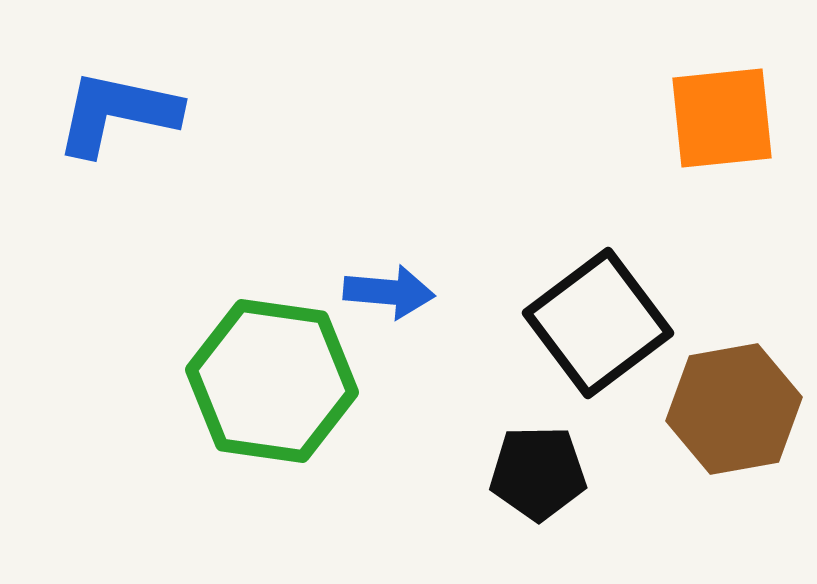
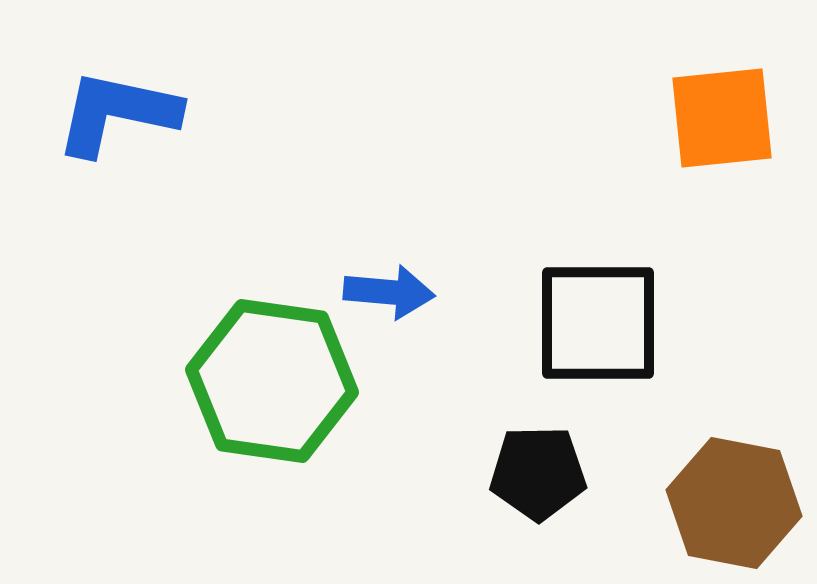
black square: rotated 37 degrees clockwise
brown hexagon: moved 94 px down; rotated 21 degrees clockwise
